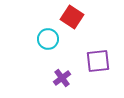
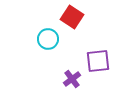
purple cross: moved 10 px right, 1 px down
